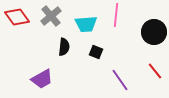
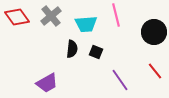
pink line: rotated 20 degrees counterclockwise
black semicircle: moved 8 px right, 2 px down
purple trapezoid: moved 5 px right, 4 px down
